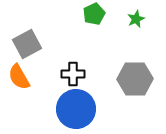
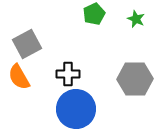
green star: rotated 24 degrees counterclockwise
black cross: moved 5 px left
